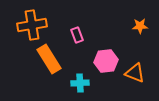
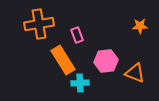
orange cross: moved 7 px right, 1 px up
orange rectangle: moved 14 px right, 1 px down
